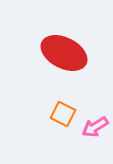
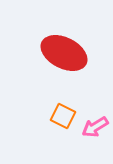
orange square: moved 2 px down
